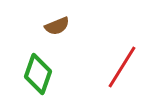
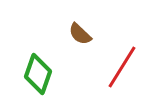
brown semicircle: moved 23 px right, 8 px down; rotated 65 degrees clockwise
